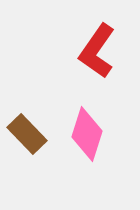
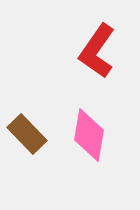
pink diamond: moved 2 px right, 1 px down; rotated 8 degrees counterclockwise
